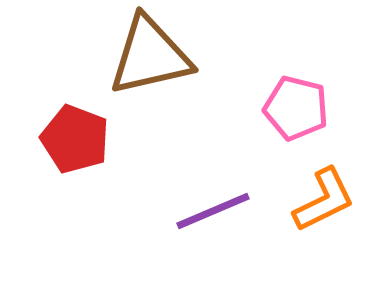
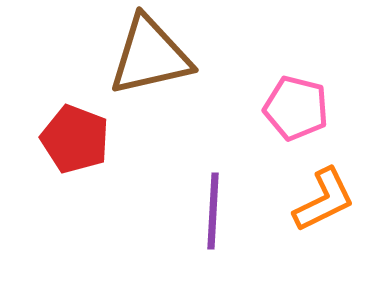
purple line: rotated 64 degrees counterclockwise
